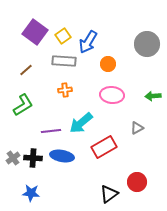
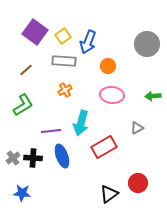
blue arrow: rotated 10 degrees counterclockwise
orange circle: moved 2 px down
orange cross: rotated 24 degrees counterclockwise
cyan arrow: rotated 35 degrees counterclockwise
blue ellipse: rotated 60 degrees clockwise
red circle: moved 1 px right, 1 px down
blue star: moved 9 px left
